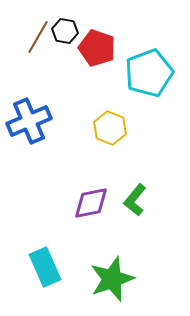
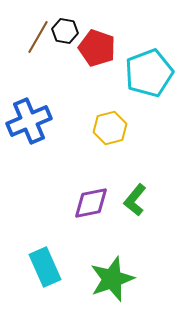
yellow hexagon: rotated 24 degrees clockwise
